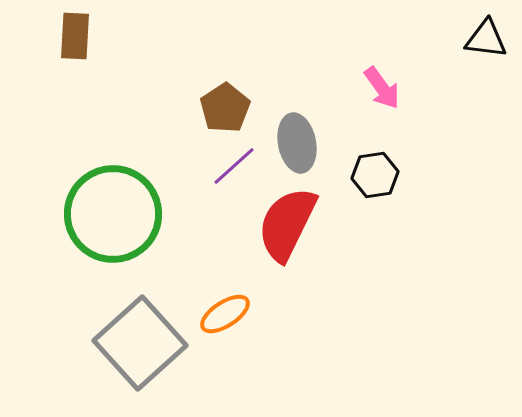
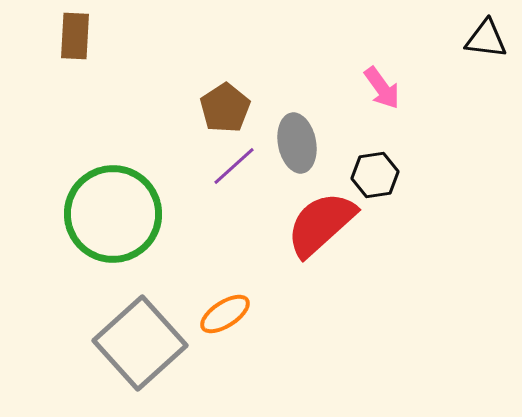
red semicircle: moved 34 px right; rotated 22 degrees clockwise
